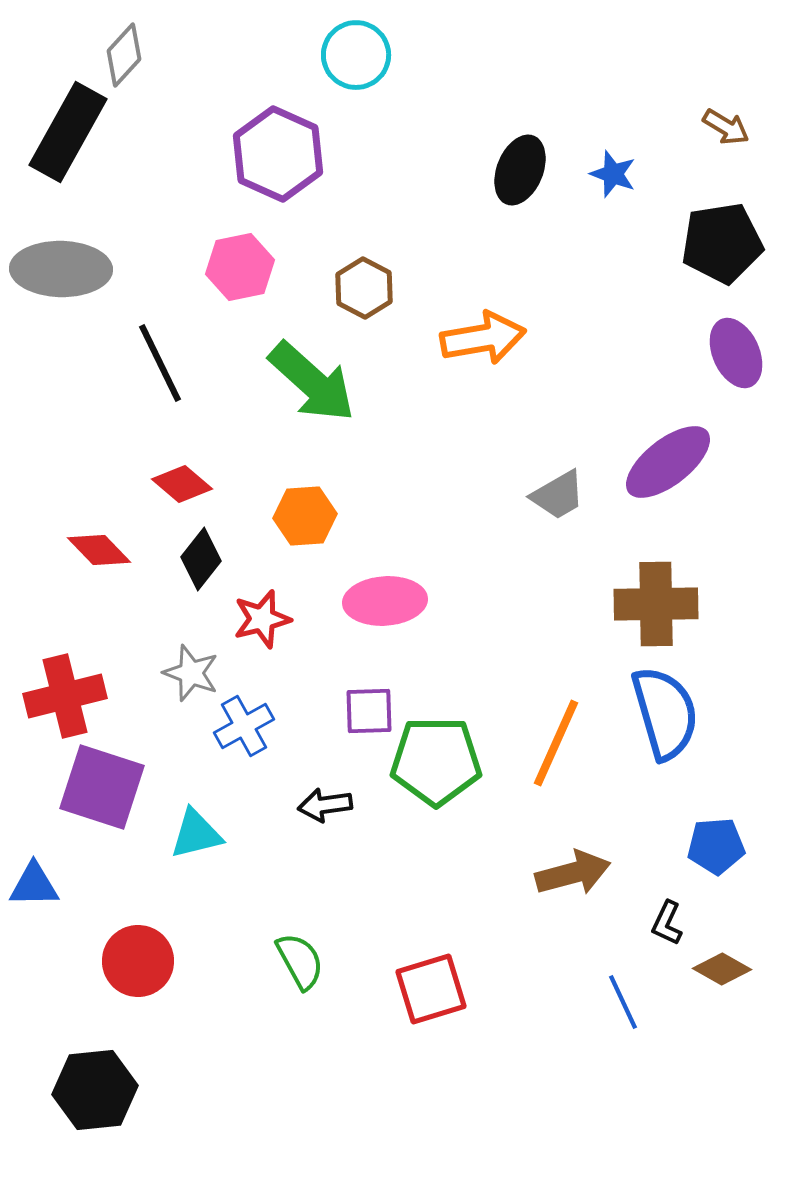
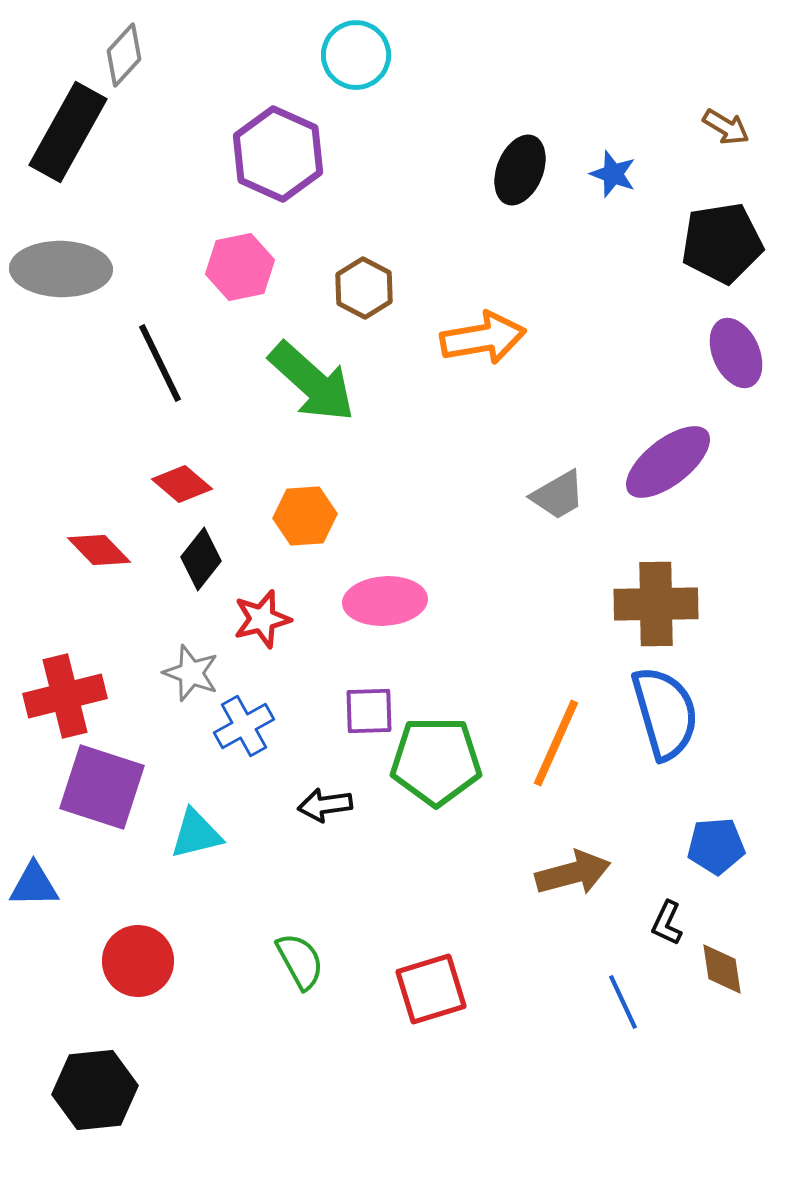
brown diamond at (722, 969): rotated 52 degrees clockwise
